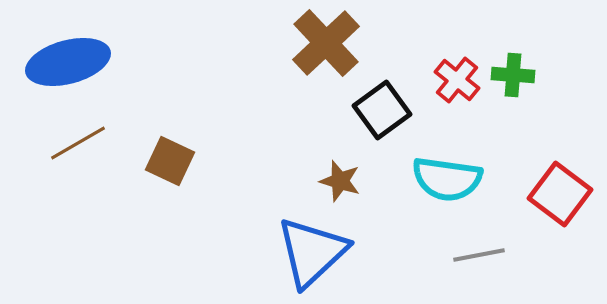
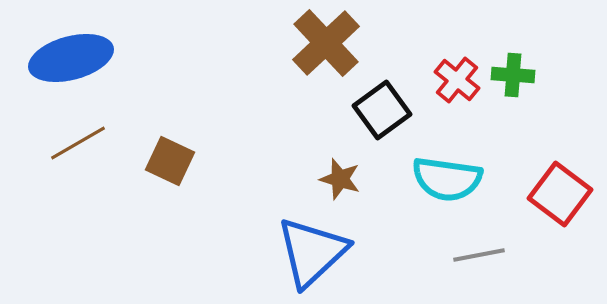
blue ellipse: moved 3 px right, 4 px up
brown star: moved 2 px up
